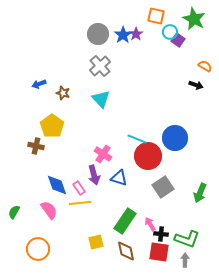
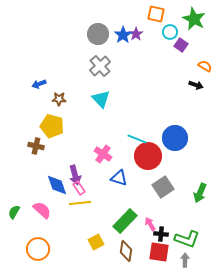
orange square: moved 2 px up
purple square: moved 3 px right, 5 px down
brown star: moved 4 px left, 6 px down; rotated 16 degrees counterclockwise
yellow pentagon: rotated 20 degrees counterclockwise
purple arrow: moved 19 px left
pink semicircle: moved 7 px left; rotated 12 degrees counterclockwise
green rectangle: rotated 10 degrees clockwise
yellow square: rotated 14 degrees counterclockwise
brown diamond: rotated 20 degrees clockwise
